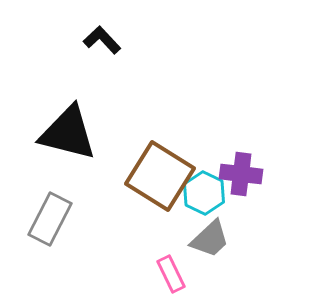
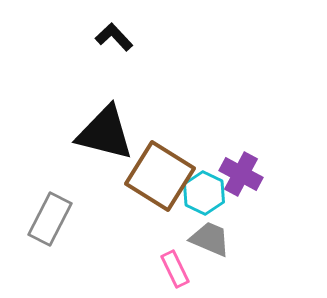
black L-shape: moved 12 px right, 3 px up
black triangle: moved 37 px right
purple cross: rotated 21 degrees clockwise
gray trapezoid: rotated 114 degrees counterclockwise
pink rectangle: moved 4 px right, 5 px up
